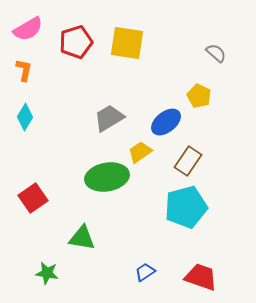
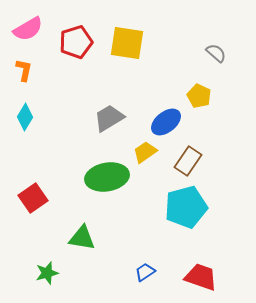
yellow trapezoid: moved 5 px right
green star: rotated 25 degrees counterclockwise
